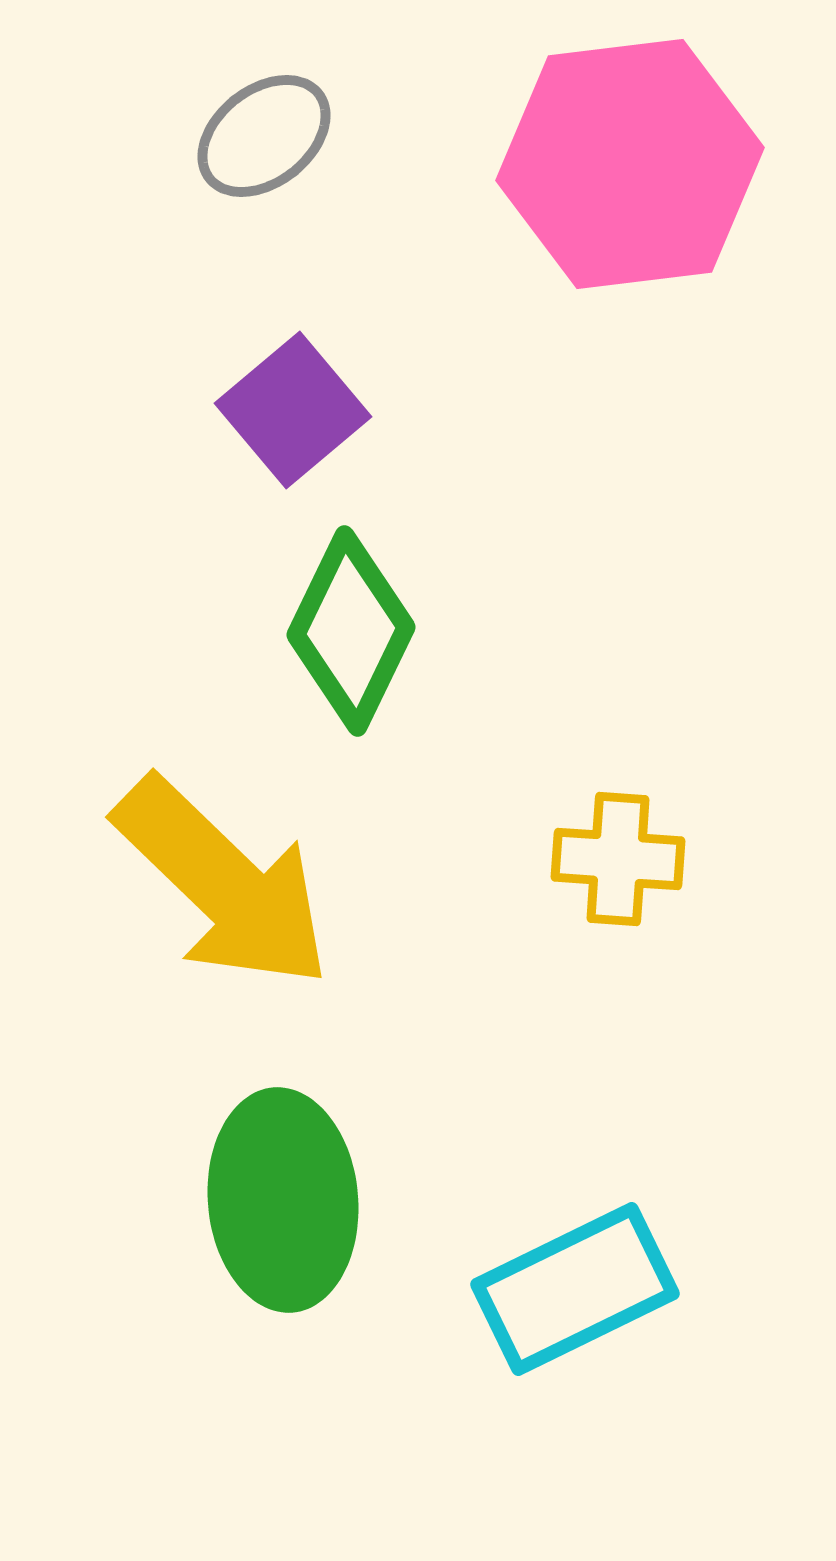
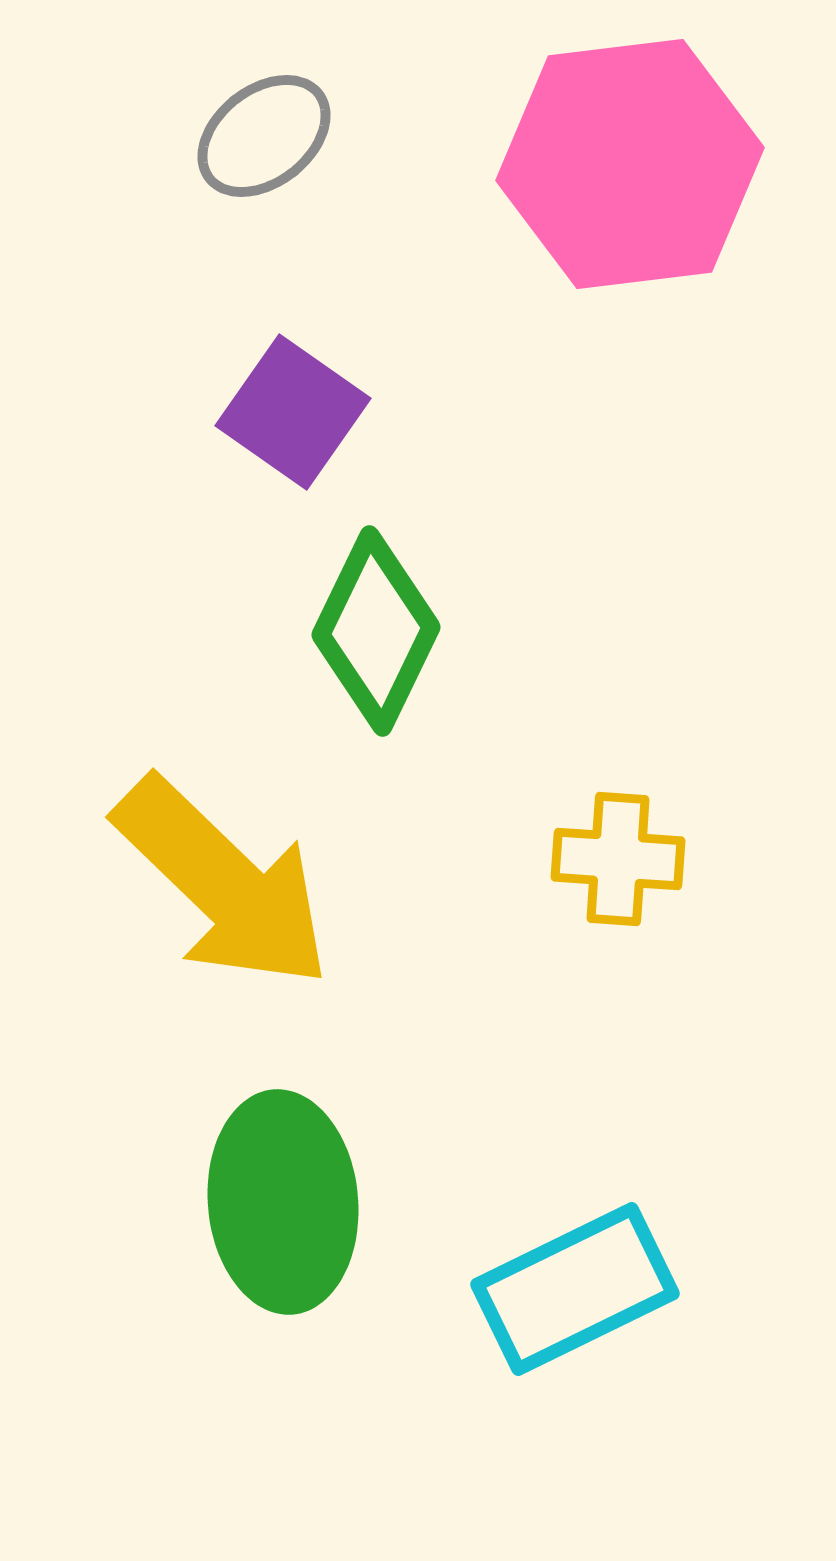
purple square: moved 2 px down; rotated 15 degrees counterclockwise
green diamond: moved 25 px right
green ellipse: moved 2 px down
